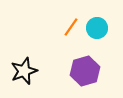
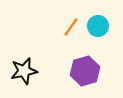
cyan circle: moved 1 px right, 2 px up
black star: rotated 8 degrees clockwise
